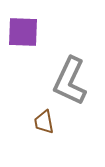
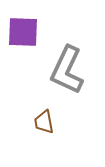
gray L-shape: moved 3 px left, 11 px up
